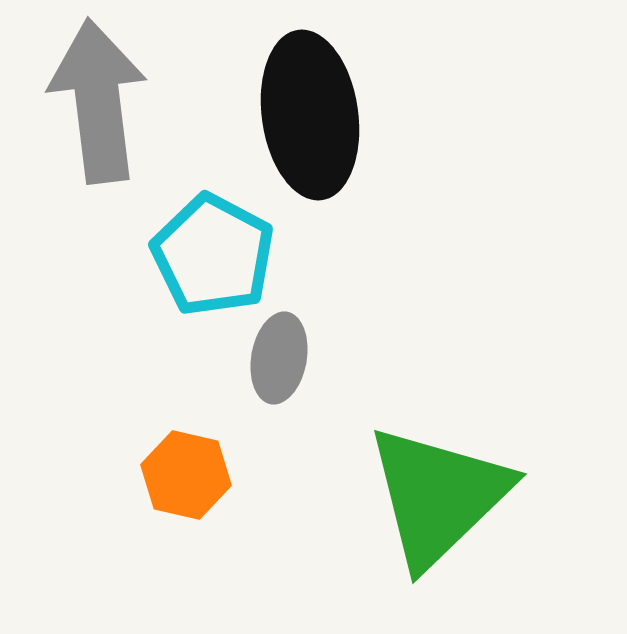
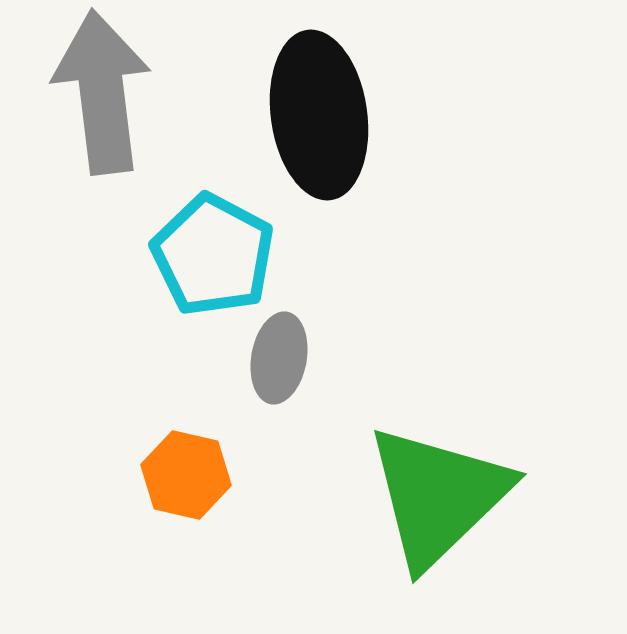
gray arrow: moved 4 px right, 9 px up
black ellipse: moved 9 px right
